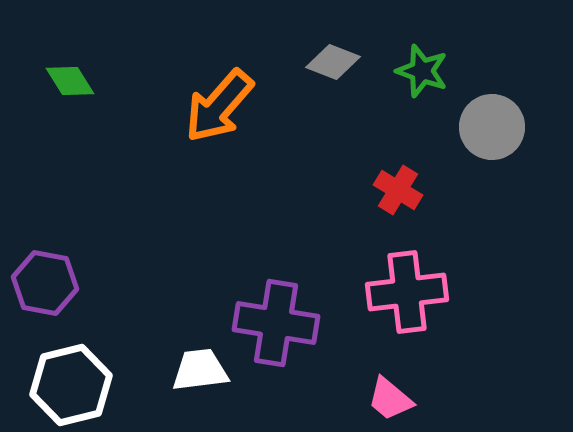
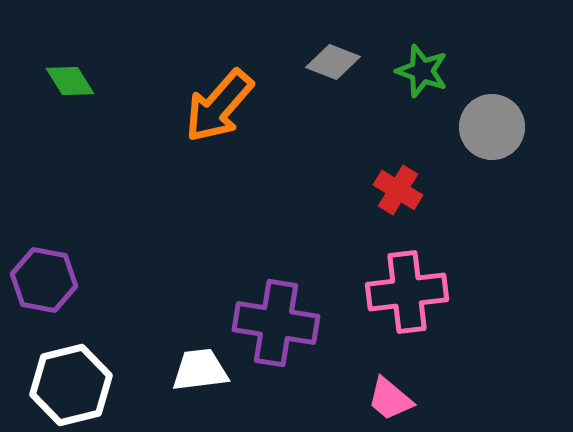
purple hexagon: moved 1 px left, 3 px up
